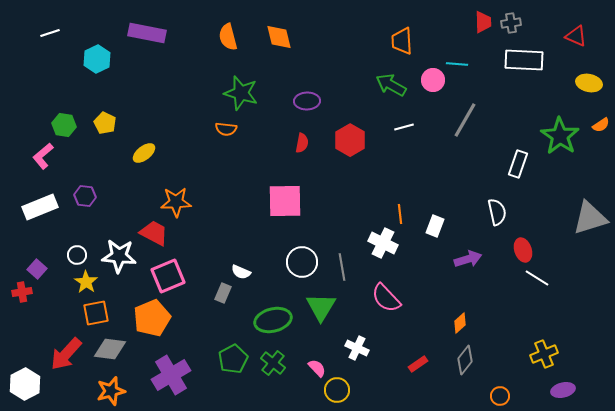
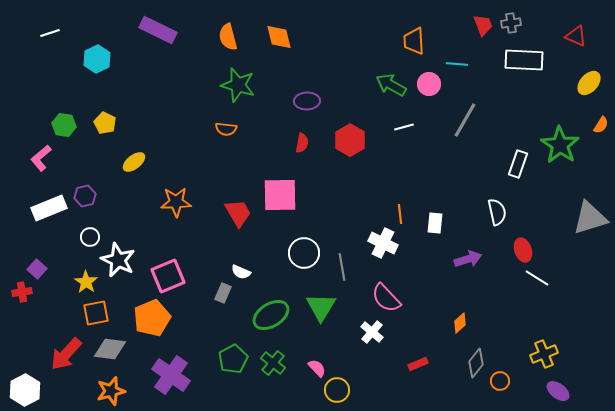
red trapezoid at (483, 22): moved 3 px down; rotated 20 degrees counterclockwise
purple rectangle at (147, 33): moved 11 px right, 3 px up; rotated 15 degrees clockwise
orange trapezoid at (402, 41): moved 12 px right
pink circle at (433, 80): moved 4 px left, 4 px down
yellow ellipse at (589, 83): rotated 60 degrees counterclockwise
green star at (241, 93): moved 3 px left, 8 px up
orange semicircle at (601, 125): rotated 24 degrees counterclockwise
green star at (560, 136): moved 9 px down
yellow ellipse at (144, 153): moved 10 px left, 9 px down
pink L-shape at (43, 156): moved 2 px left, 2 px down
purple hexagon at (85, 196): rotated 20 degrees counterclockwise
pink square at (285, 201): moved 5 px left, 6 px up
white rectangle at (40, 207): moved 9 px right, 1 px down
white rectangle at (435, 226): moved 3 px up; rotated 15 degrees counterclockwise
red trapezoid at (154, 233): moved 84 px right, 20 px up; rotated 32 degrees clockwise
white circle at (77, 255): moved 13 px right, 18 px up
white star at (119, 256): moved 1 px left, 4 px down; rotated 20 degrees clockwise
white circle at (302, 262): moved 2 px right, 9 px up
green ellipse at (273, 320): moved 2 px left, 5 px up; rotated 18 degrees counterclockwise
white cross at (357, 348): moved 15 px right, 16 px up; rotated 15 degrees clockwise
gray diamond at (465, 360): moved 11 px right, 3 px down
red rectangle at (418, 364): rotated 12 degrees clockwise
purple cross at (171, 375): rotated 24 degrees counterclockwise
white hexagon at (25, 384): moved 6 px down
purple ellipse at (563, 390): moved 5 px left, 1 px down; rotated 50 degrees clockwise
orange circle at (500, 396): moved 15 px up
